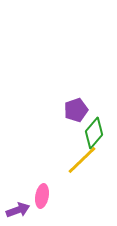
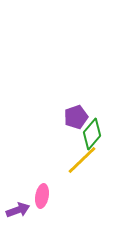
purple pentagon: moved 7 px down
green diamond: moved 2 px left, 1 px down
